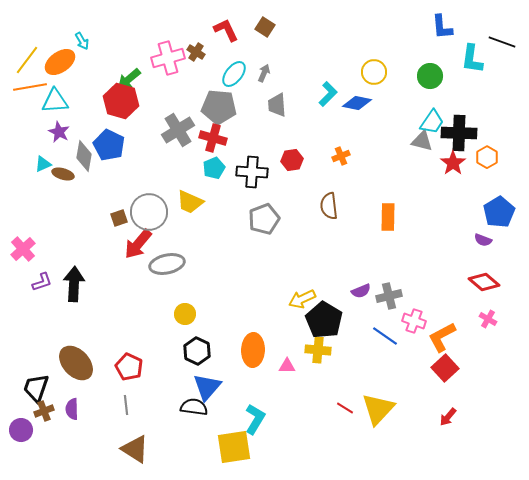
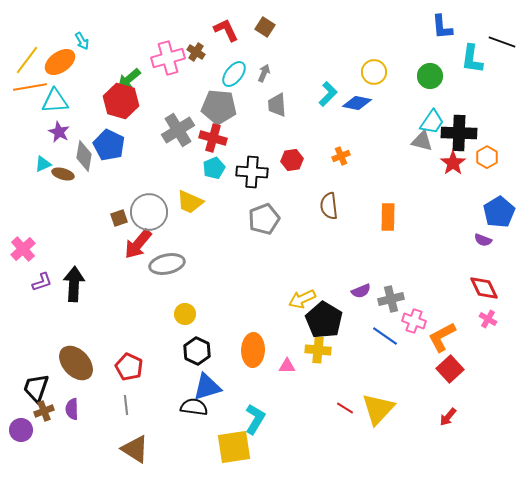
red diamond at (484, 282): moved 6 px down; rotated 24 degrees clockwise
gray cross at (389, 296): moved 2 px right, 3 px down
red square at (445, 368): moved 5 px right, 1 px down
blue triangle at (207, 387): rotated 32 degrees clockwise
